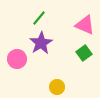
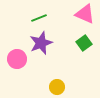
green line: rotated 28 degrees clockwise
pink triangle: moved 11 px up
purple star: rotated 10 degrees clockwise
green square: moved 10 px up
